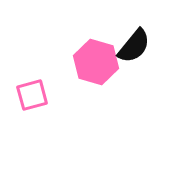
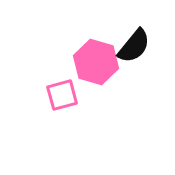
pink square: moved 30 px right
